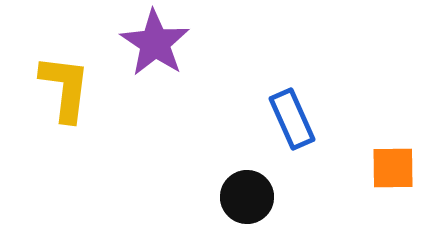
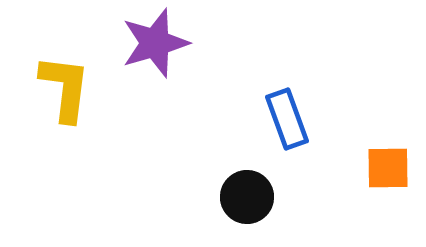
purple star: rotated 22 degrees clockwise
blue rectangle: moved 5 px left; rotated 4 degrees clockwise
orange square: moved 5 px left
